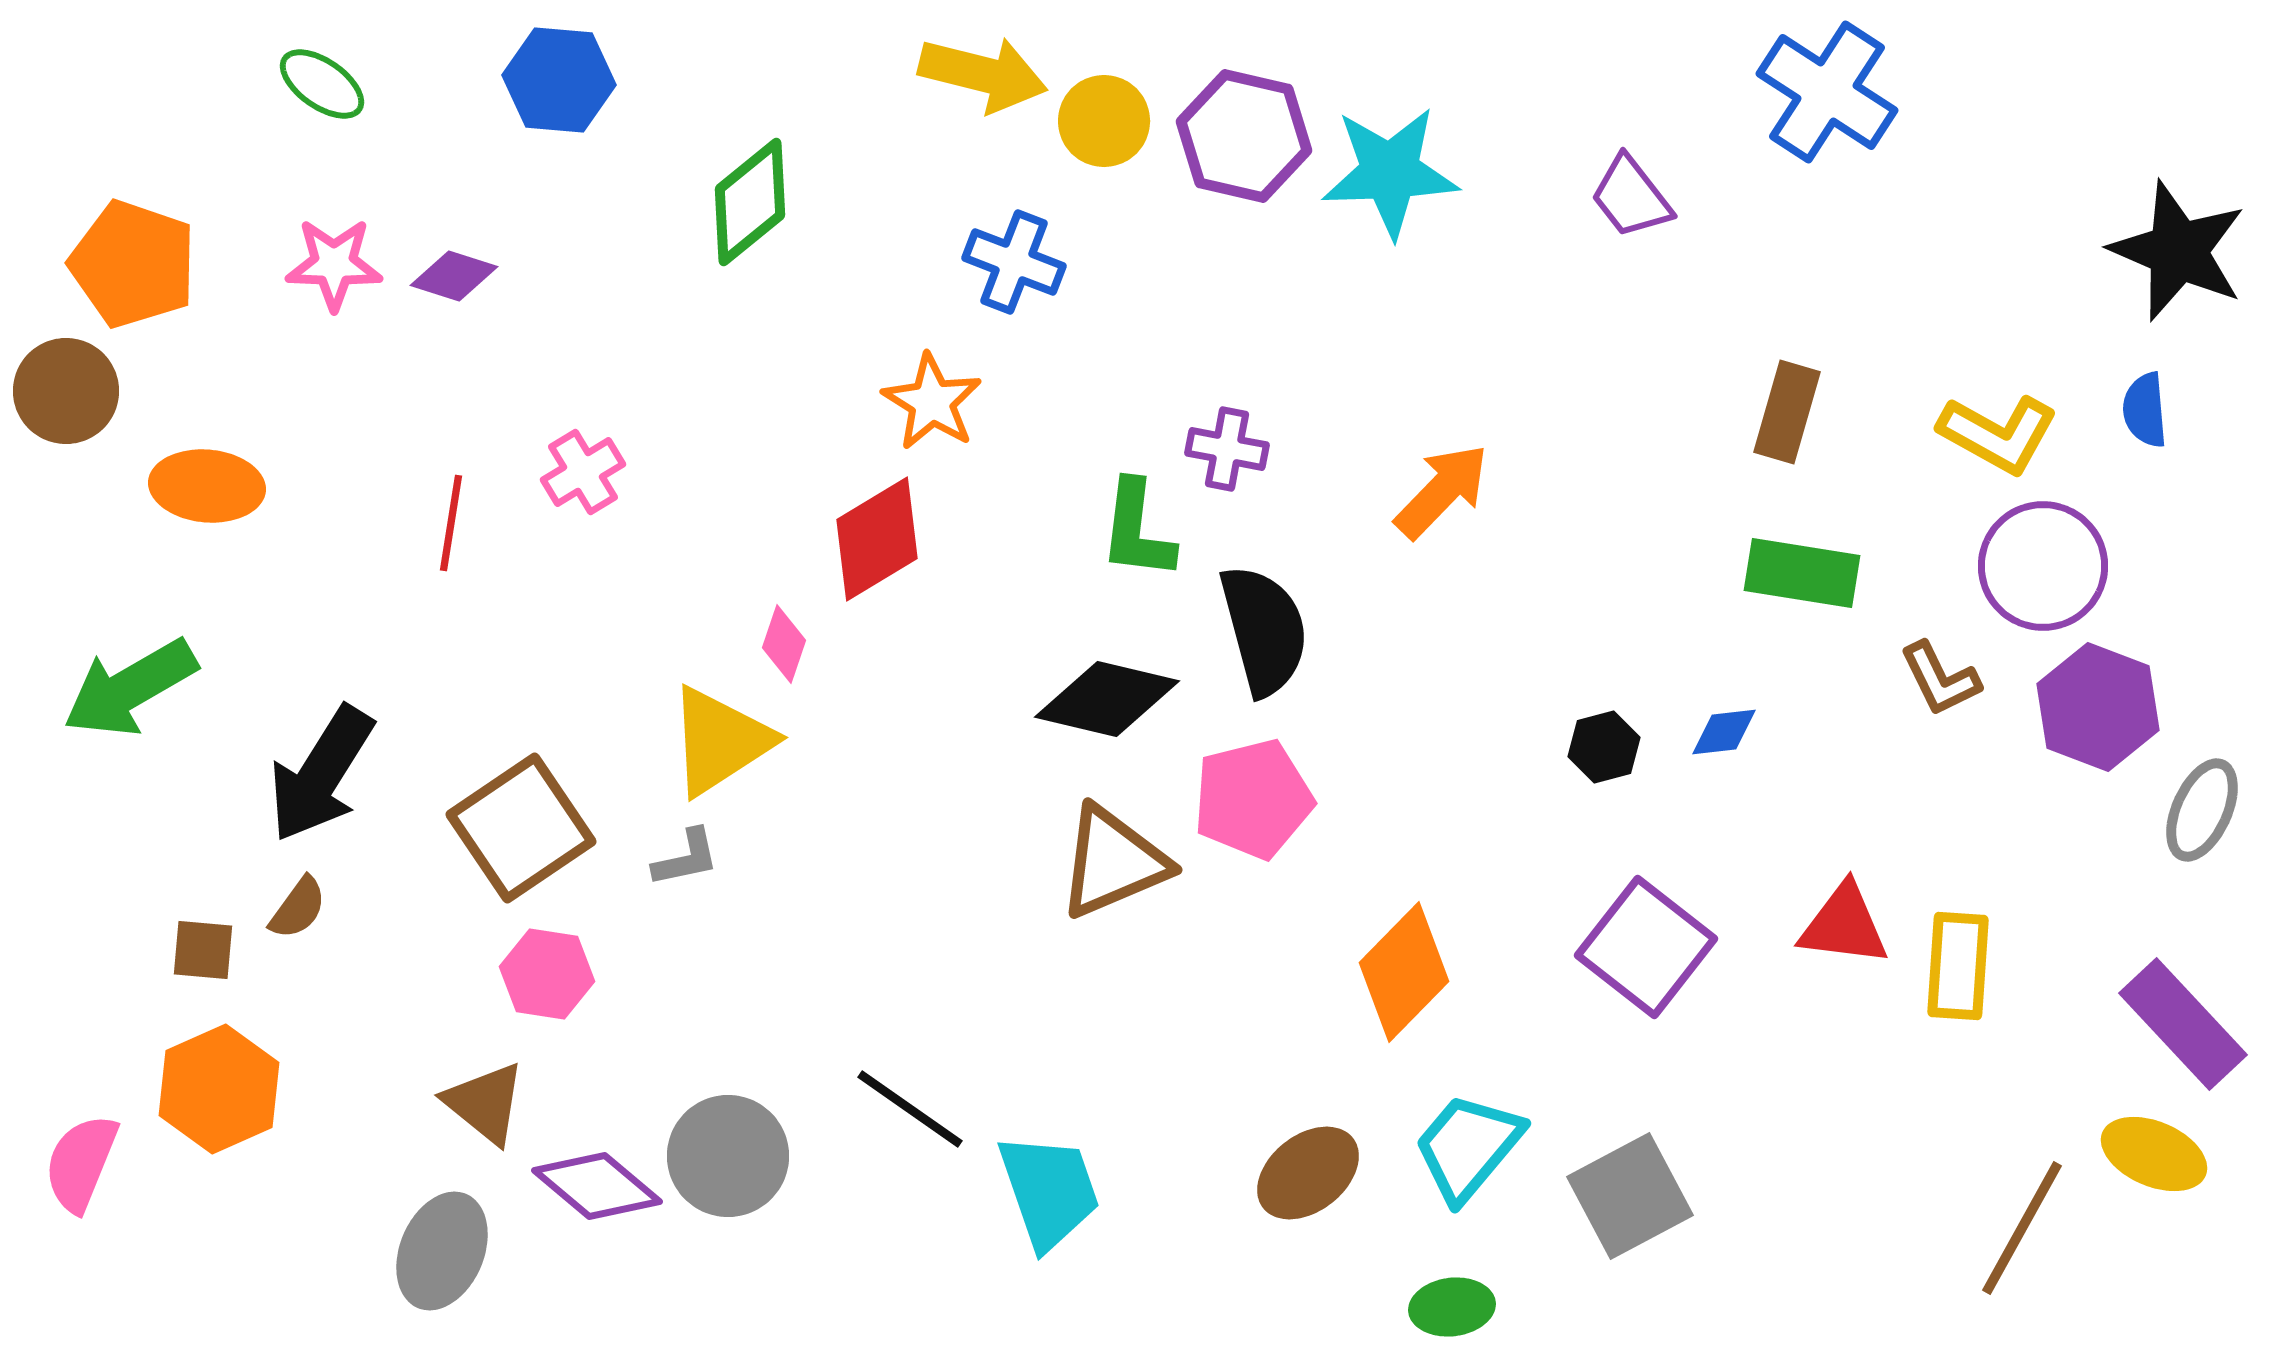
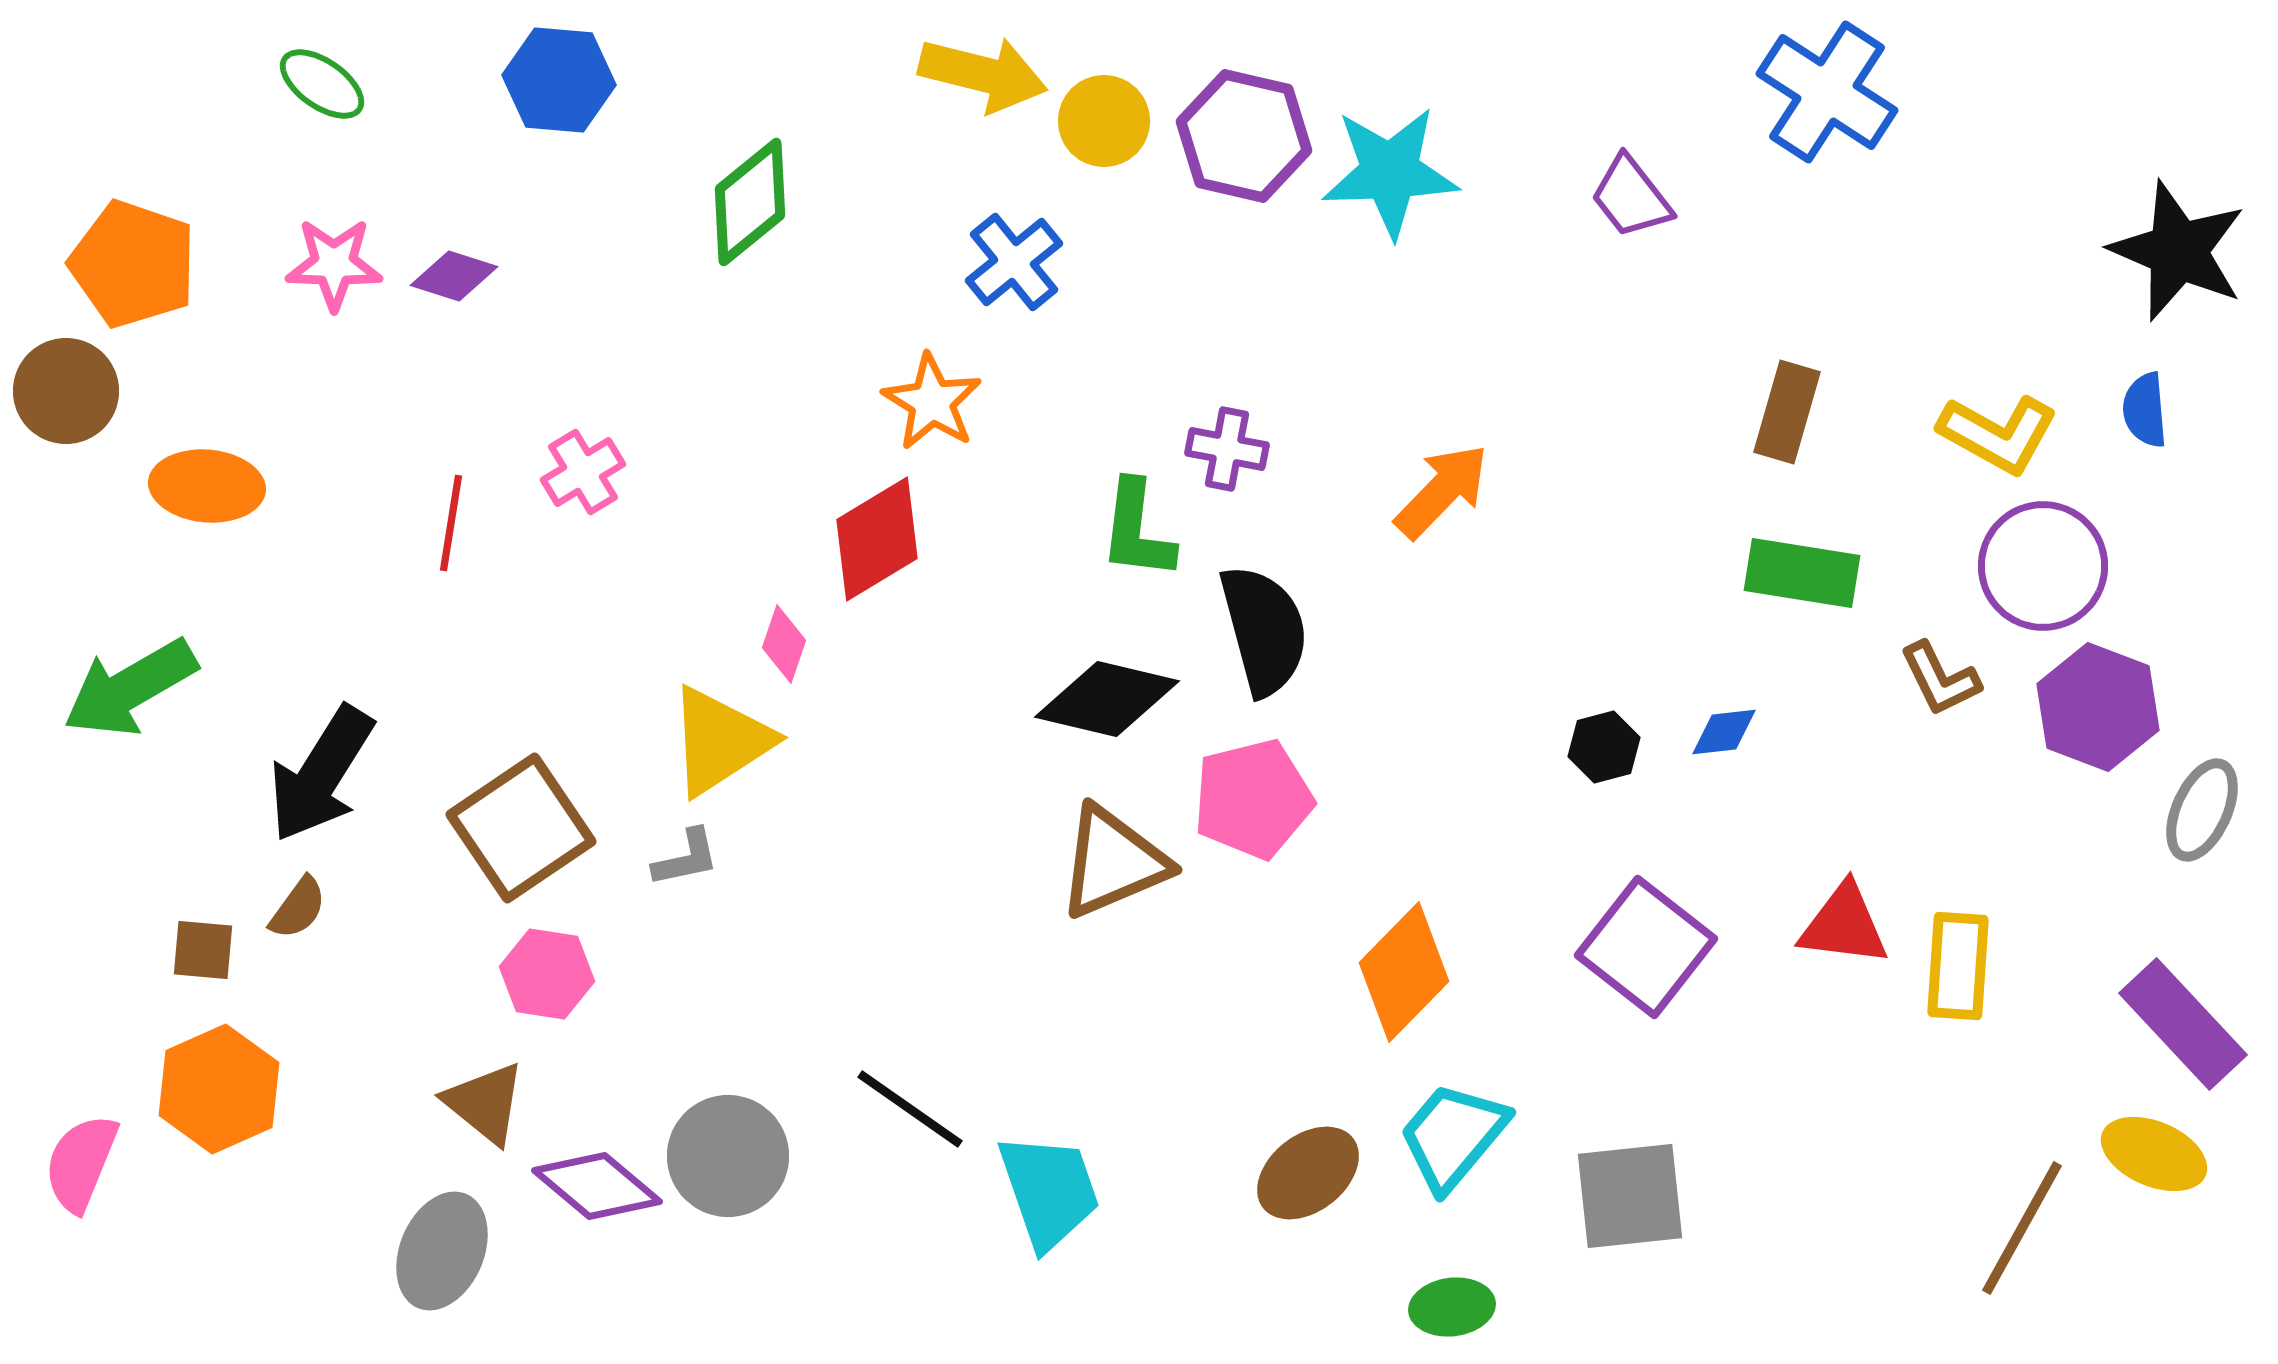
blue cross at (1014, 262): rotated 30 degrees clockwise
cyan trapezoid at (1468, 1147): moved 15 px left, 11 px up
gray square at (1630, 1196): rotated 22 degrees clockwise
